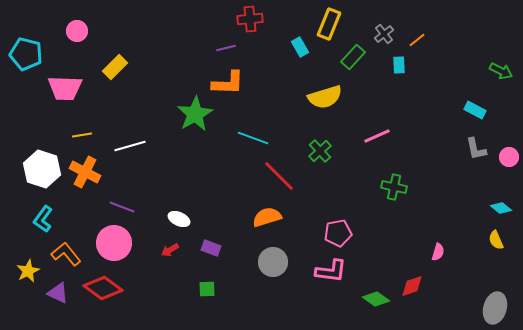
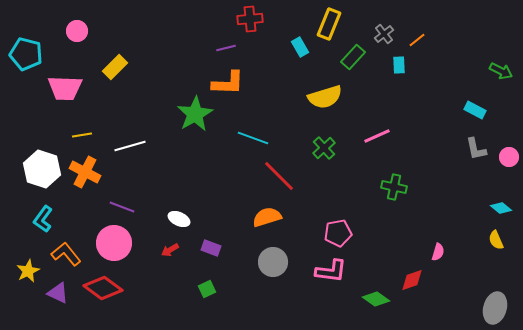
green cross at (320, 151): moved 4 px right, 3 px up
red diamond at (412, 286): moved 6 px up
green square at (207, 289): rotated 24 degrees counterclockwise
